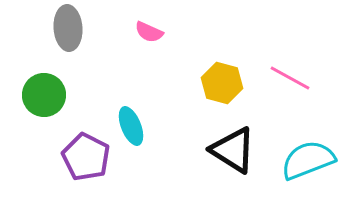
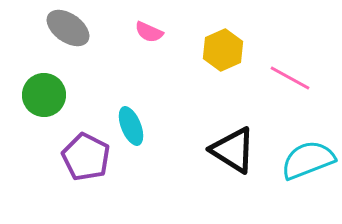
gray ellipse: rotated 51 degrees counterclockwise
yellow hexagon: moved 1 px right, 33 px up; rotated 21 degrees clockwise
